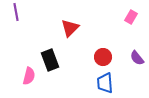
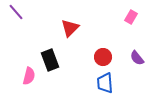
purple line: rotated 30 degrees counterclockwise
